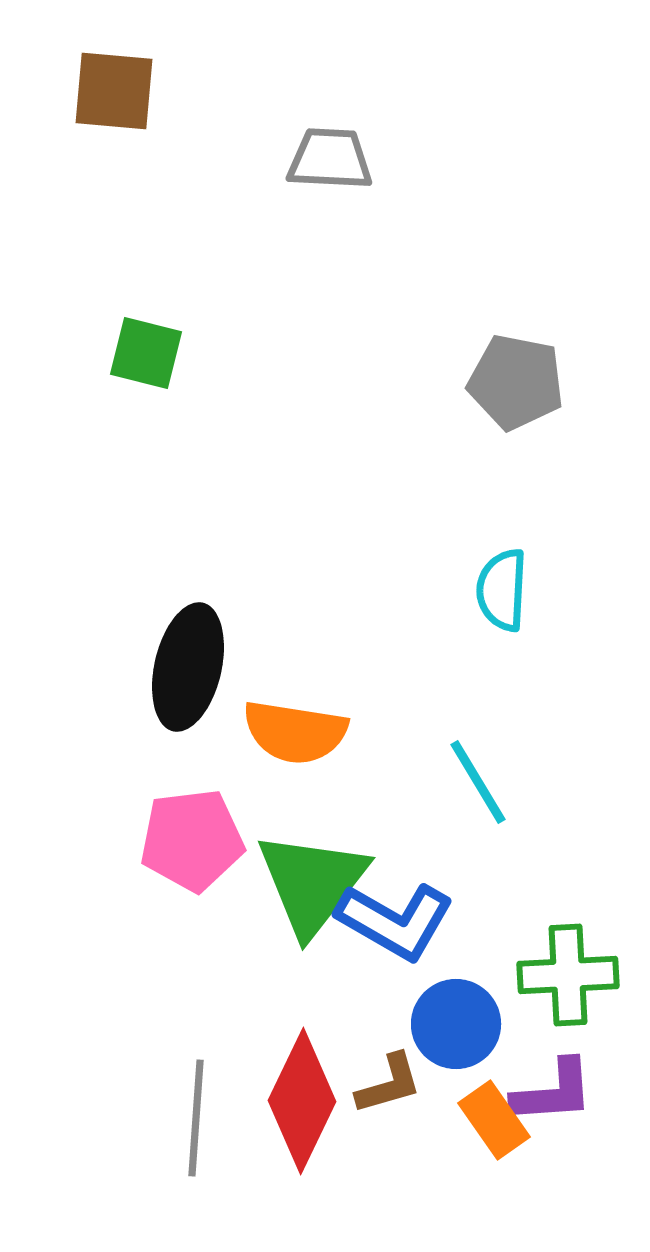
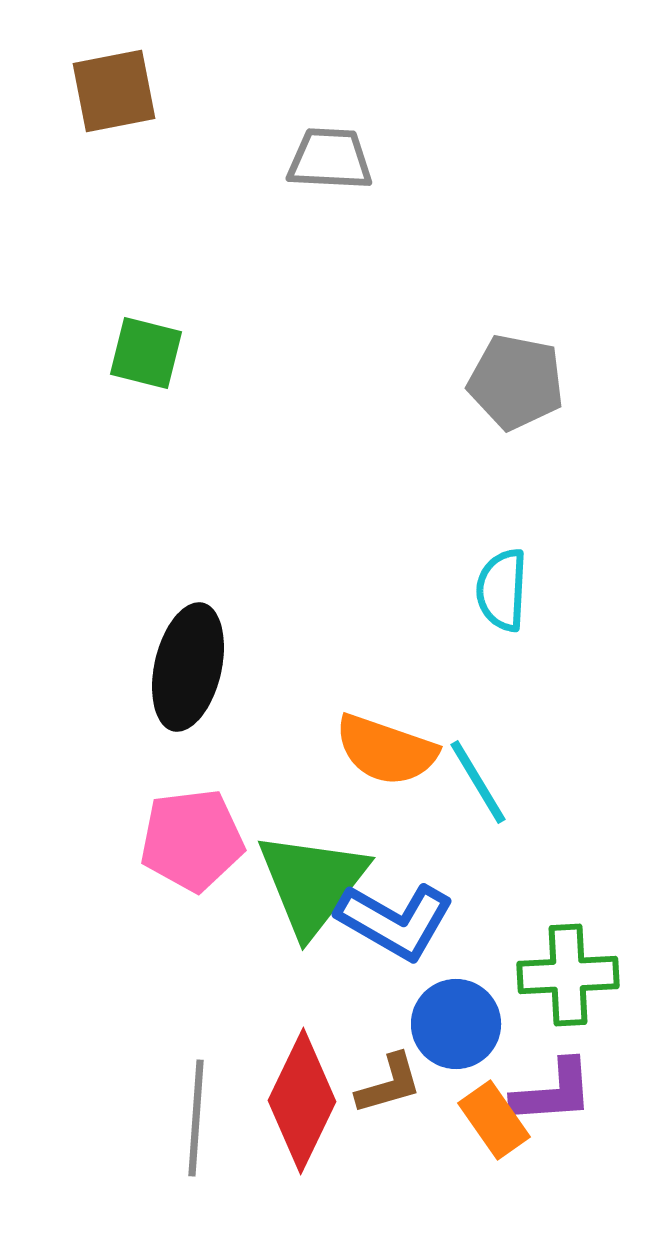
brown square: rotated 16 degrees counterclockwise
orange semicircle: moved 91 px right, 18 px down; rotated 10 degrees clockwise
